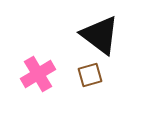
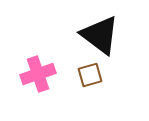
pink cross: rotated 12 degrees clockwise
